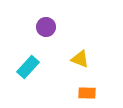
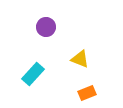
cyan rectangle: moved 5 px right, 7 px down
orange rectangle: rotated 24 degrees counterclockwise
